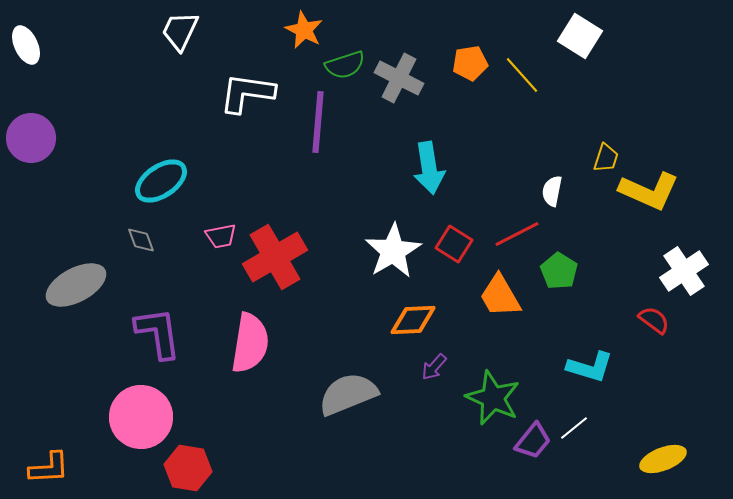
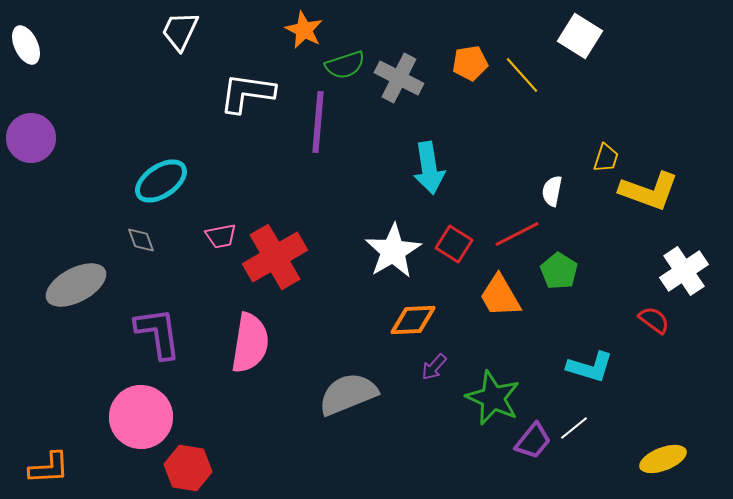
yellow L-shape: rotated 4 degrees counterclockwise
